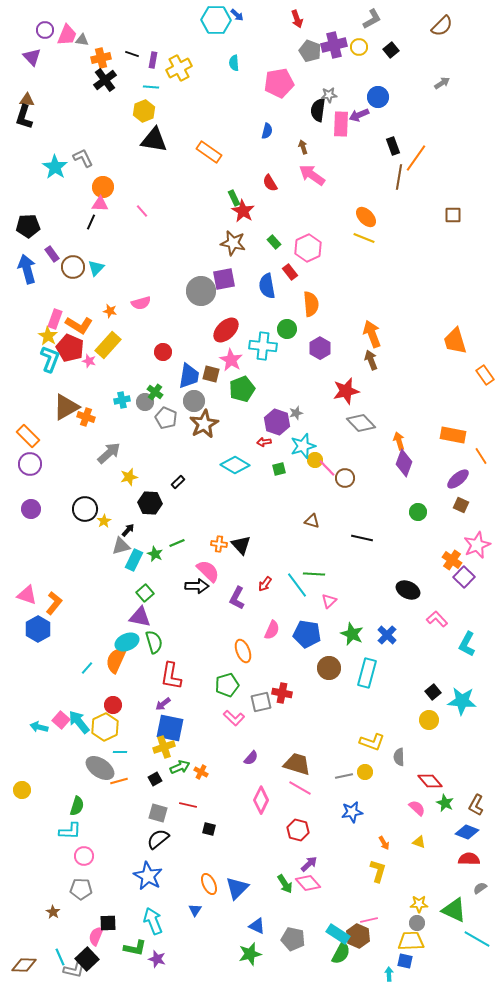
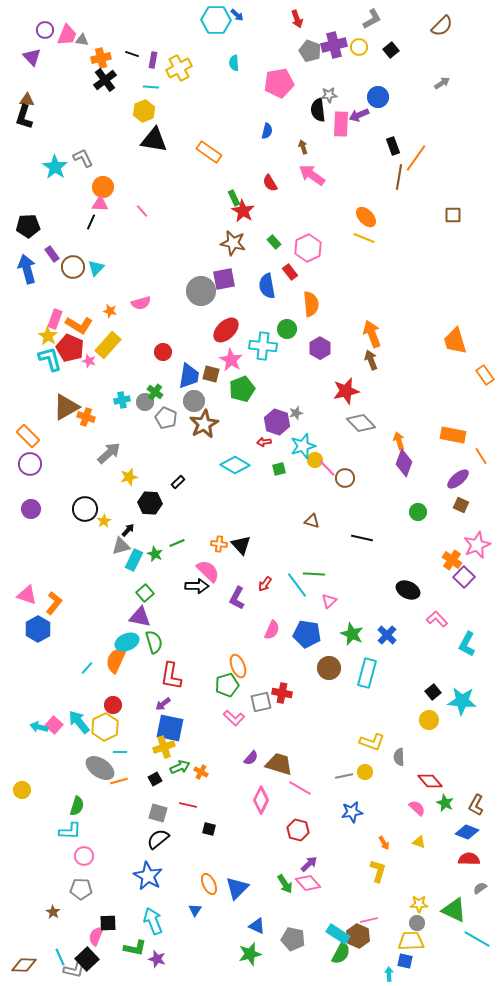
black semicircle at (318, 110): rotated 15 degrees counterclockwise
cyan L-shape at (50, 359): rotated 36 degrees counterclockwise
orange ellipse at (243, 651): moved 5 px left, 15 px down
pink square at (61, 720): moved 7 px left, 5 px down
brown trapezoid at (297, 764): moved 18 px left
